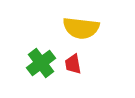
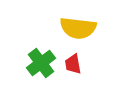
yellow semicircle: moved 3 px left
